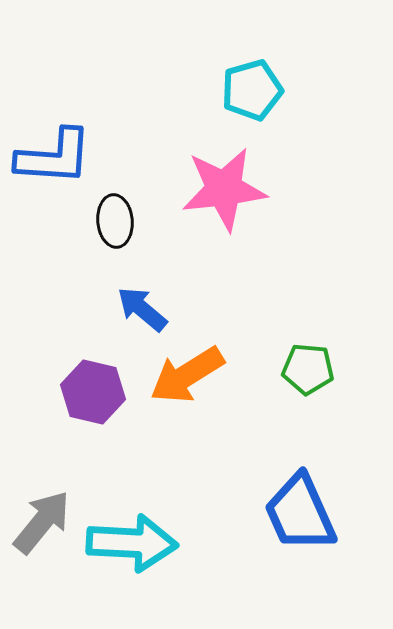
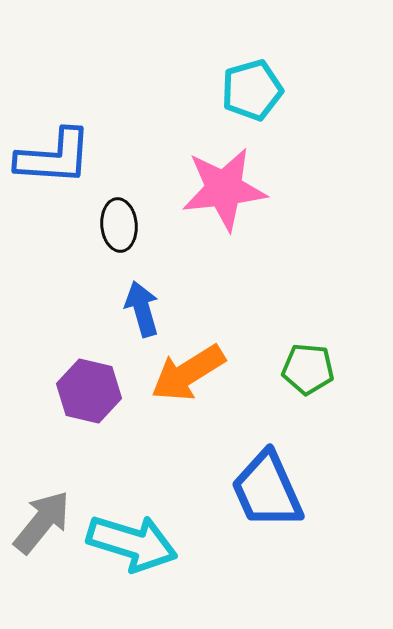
black ellipse: moved 4 px right, 4 px down
blue arrow: rotated 34 degrees clockwise
orange arrow: moved 1 px right, 2 px up
purple hexagon: moved 4 px left, 1 px up
blue trapezoid: moved 33 px left, 23 px up
cyan arrow: rotated 14 degrees clockwise
